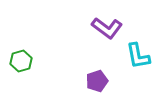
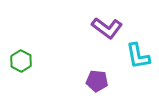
green hexagon: rotated 15 degrees counterclockwise
purple pentagon: rotated 25 degrees clockwise
